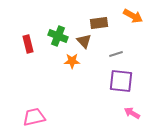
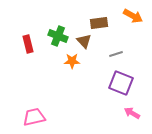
purple square: moved 2 px down; rotated 15 degrees clockwise
